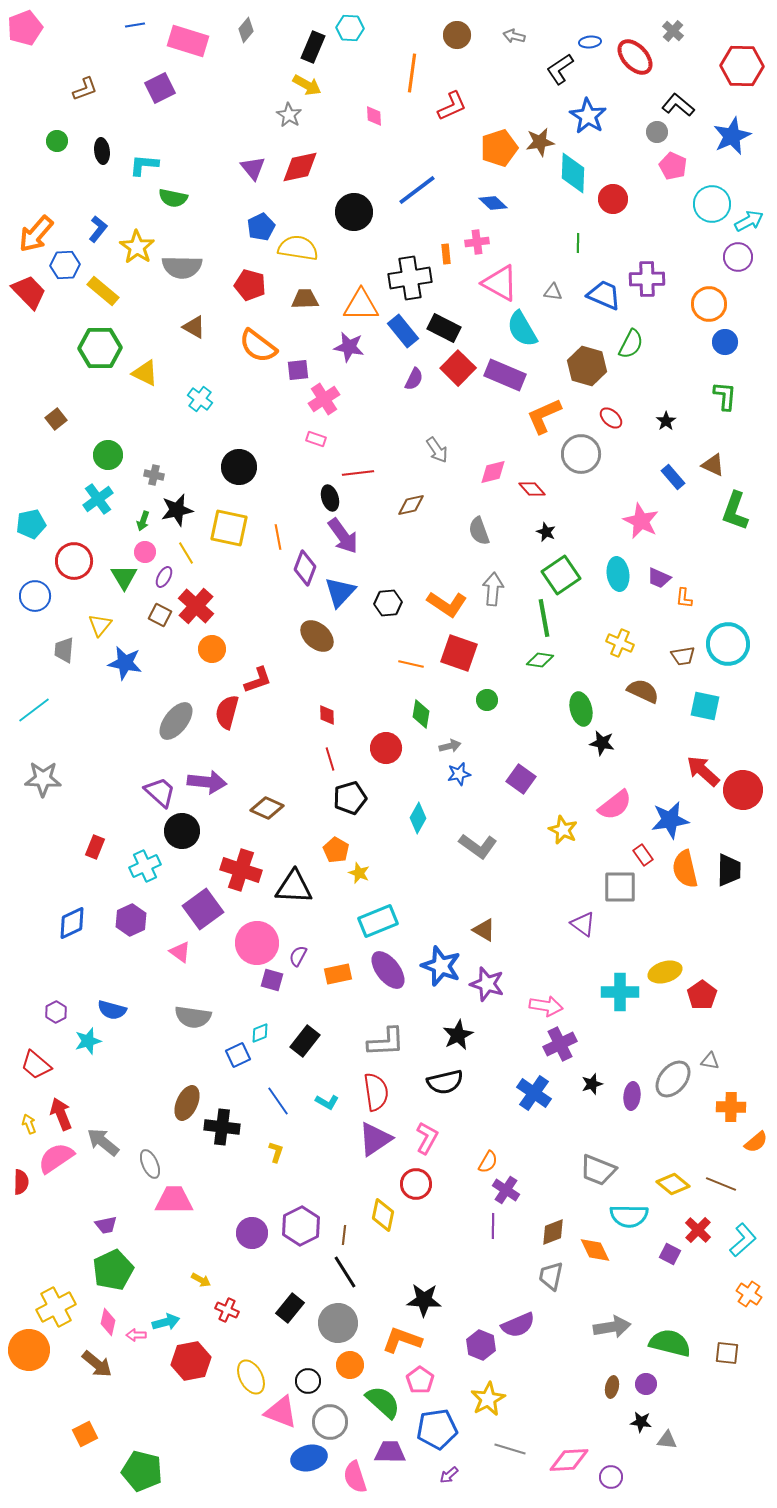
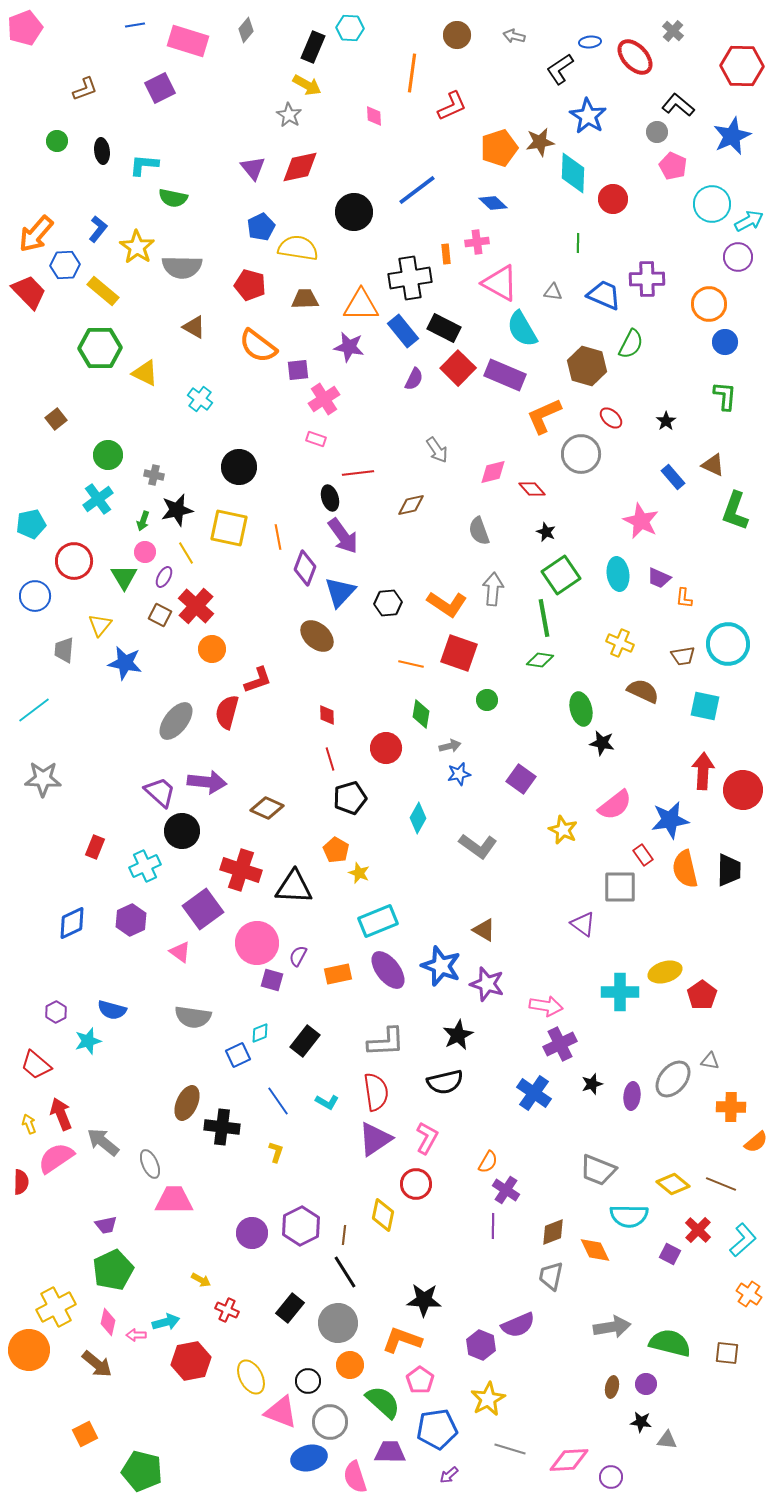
red arrow at (703, 771): rotated 51 degrees clockwise
